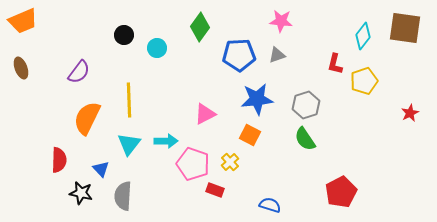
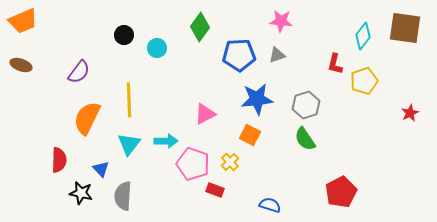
brown ellipse: moved 3 px up; rotated 50 degrees counterclockwise
